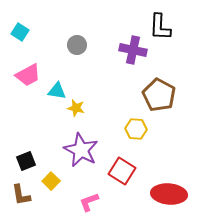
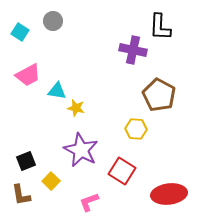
gray circle: moved 24 px left, 24 px up
red ellipse: rotated 12 degrees counterclockwise
